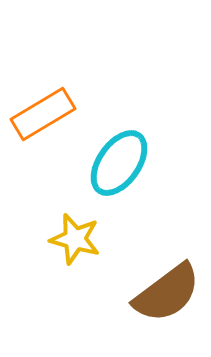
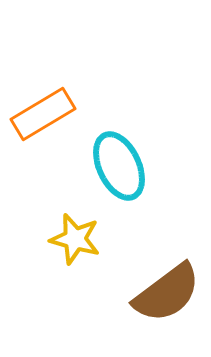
cyan ellipse: moved 3 px down; rotated 60 degrees counterclockwise
